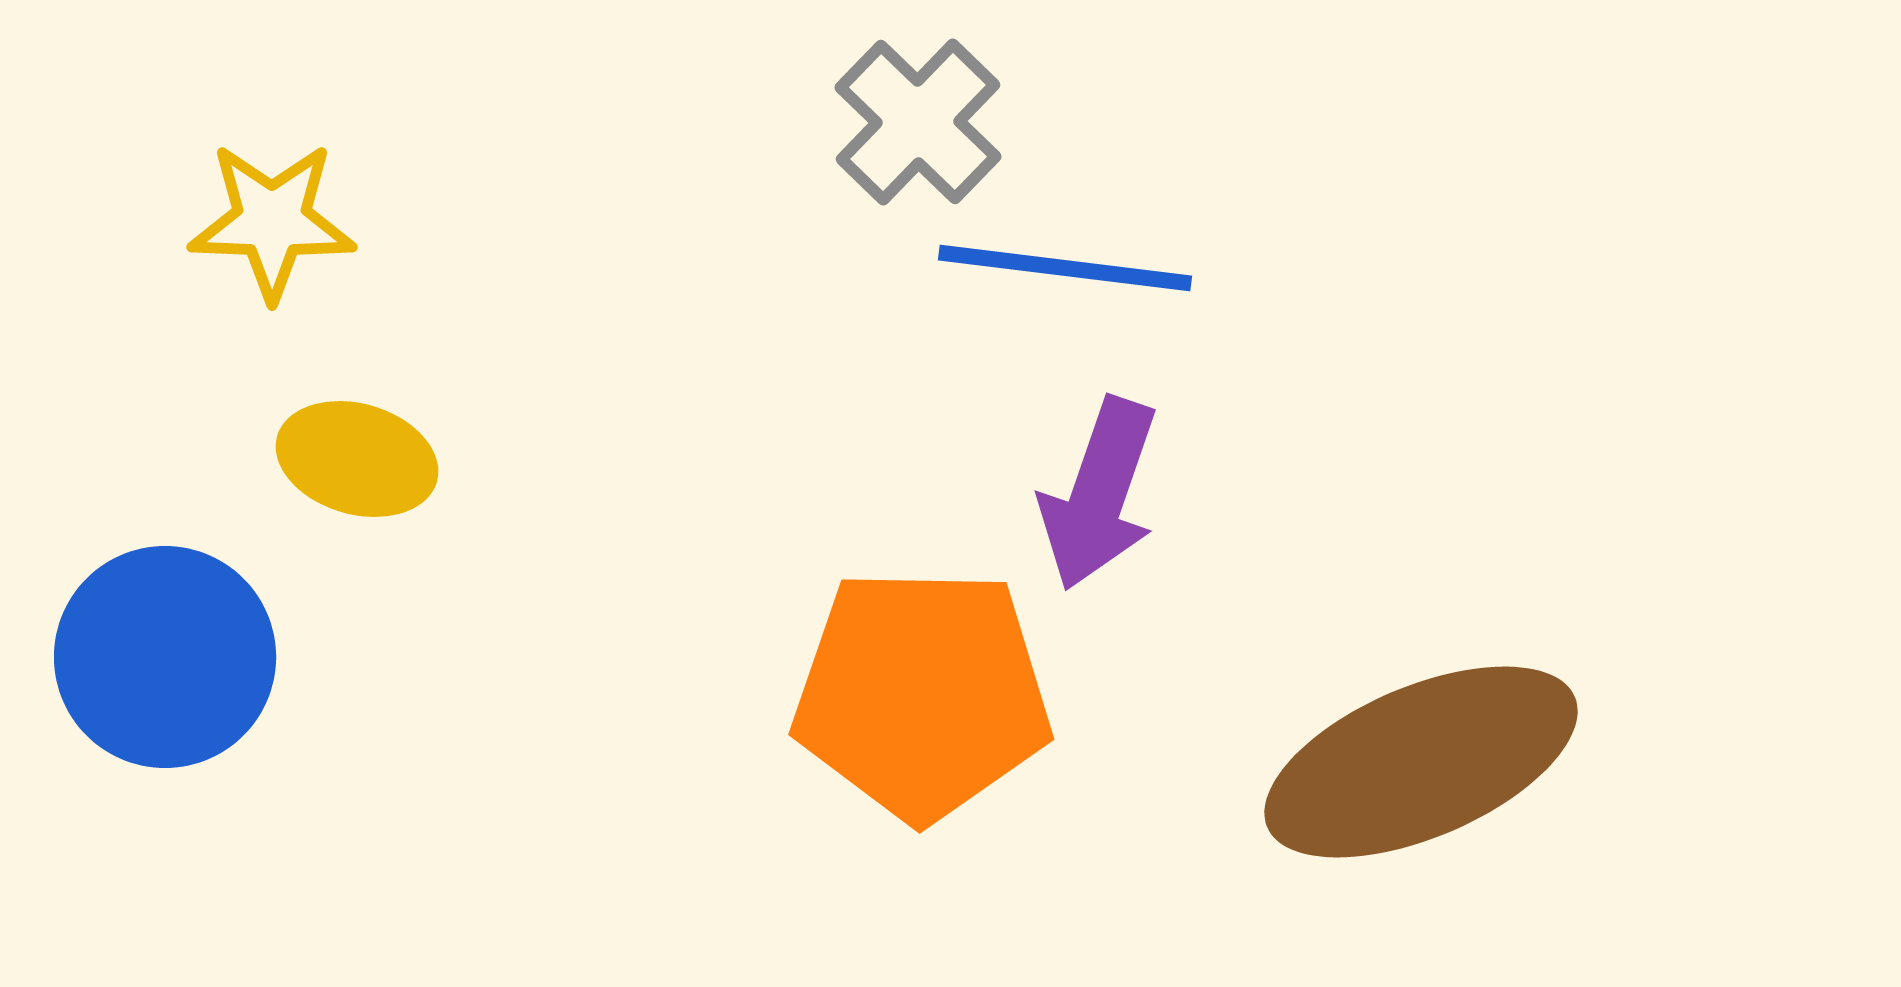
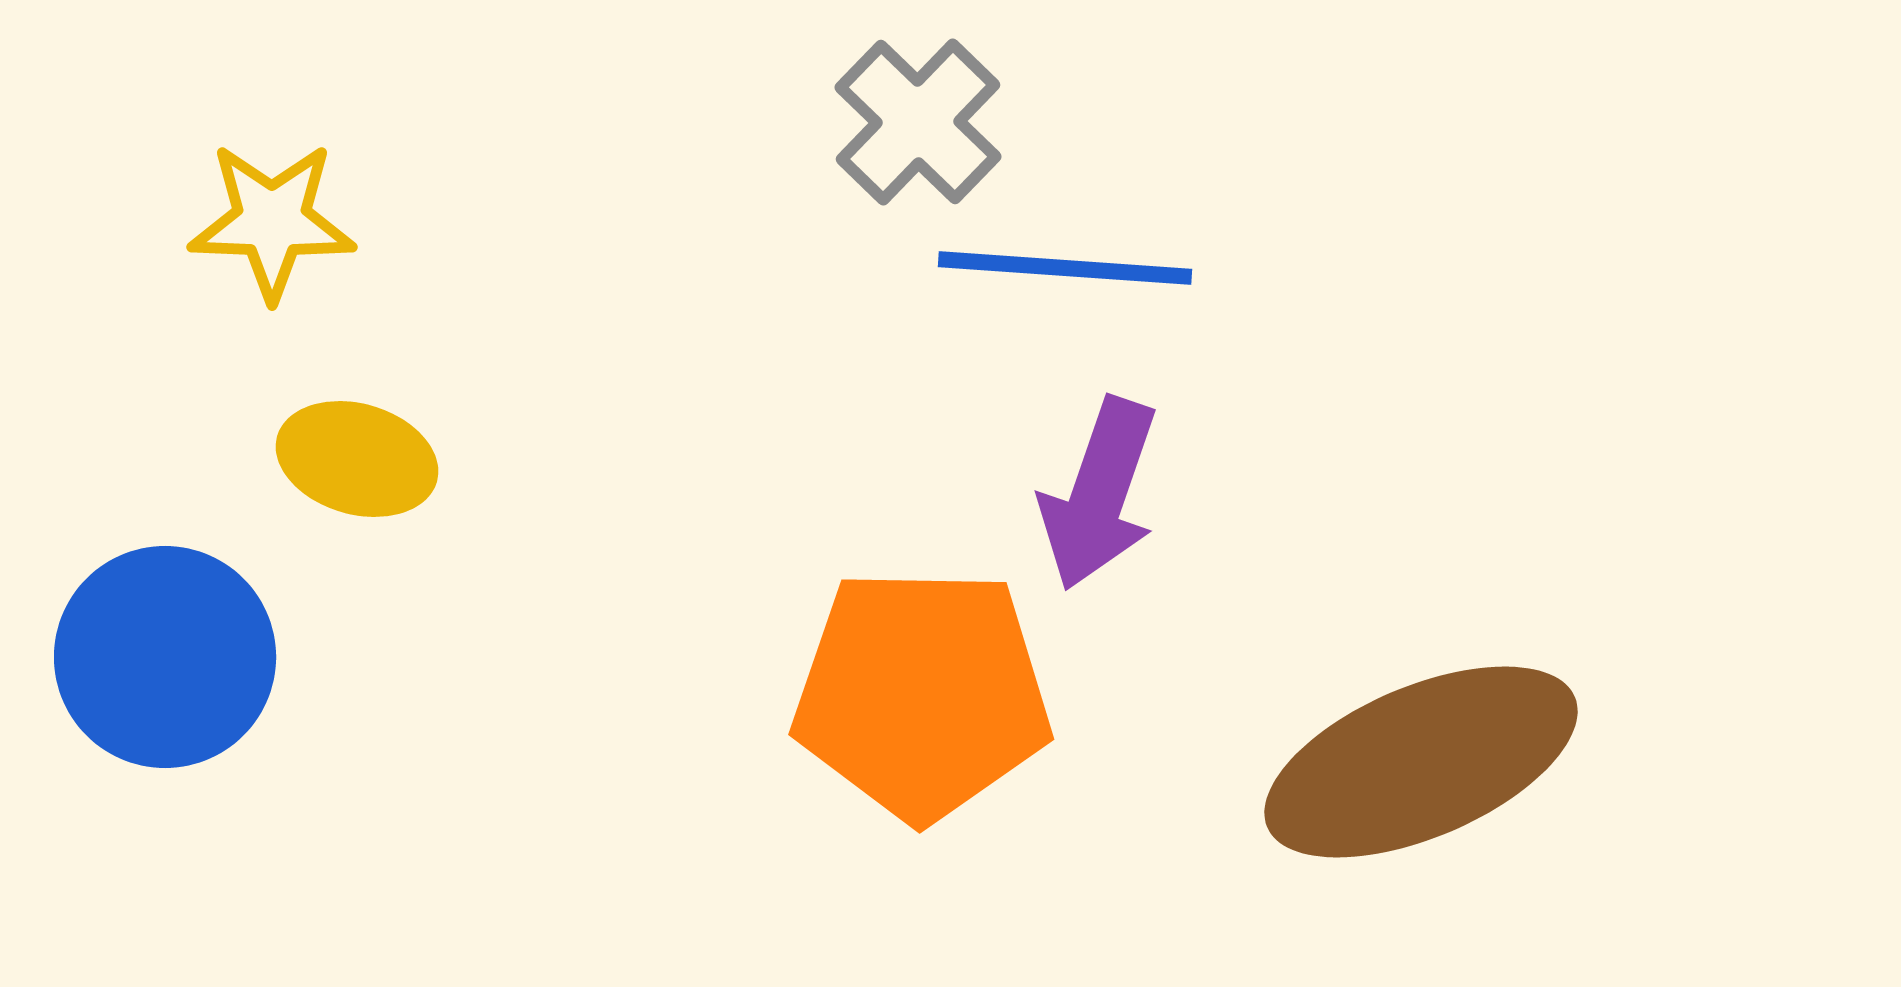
blue line: rotated 3 degrees counterclockwise
